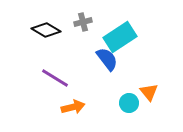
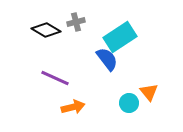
gray cross: moved 7 px left
purple line: rotated 8 degrees counterclockwise
